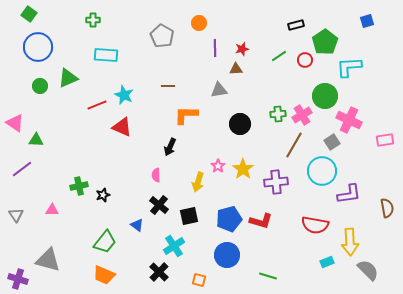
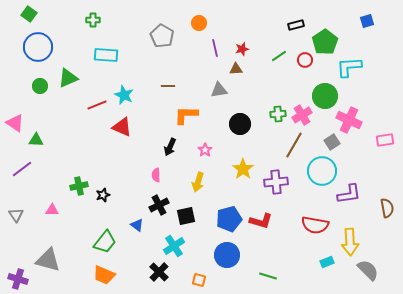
purple line at (215, 48): rotated 12 degrees counterclockwise
pink star at (218, 166): moved 13 px left, 16 px up
black cross at (159, 205): rotated 24 degrees clockwise
black square at (189, 216): moved 3 px left
